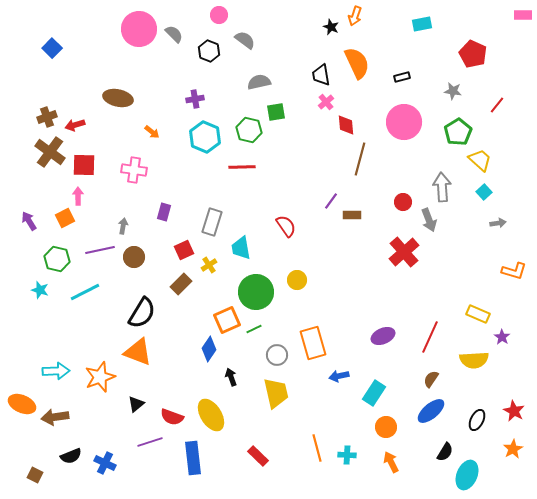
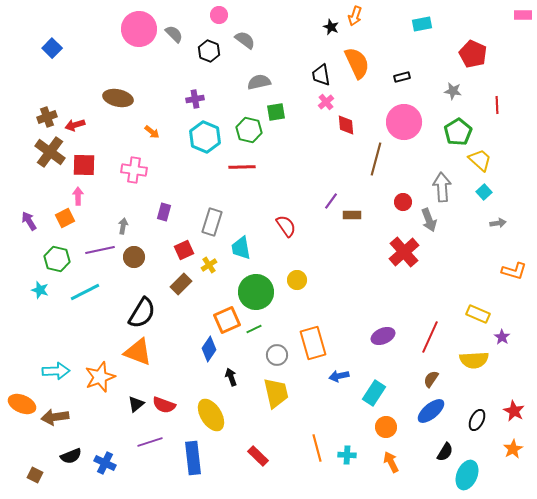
red line at (497, 105): rotated 42 degrees counterclockwise
brown line at (360, 159): moved 16 px right
red semicircle at (172, 417): moved 8 px left, 12 px up
